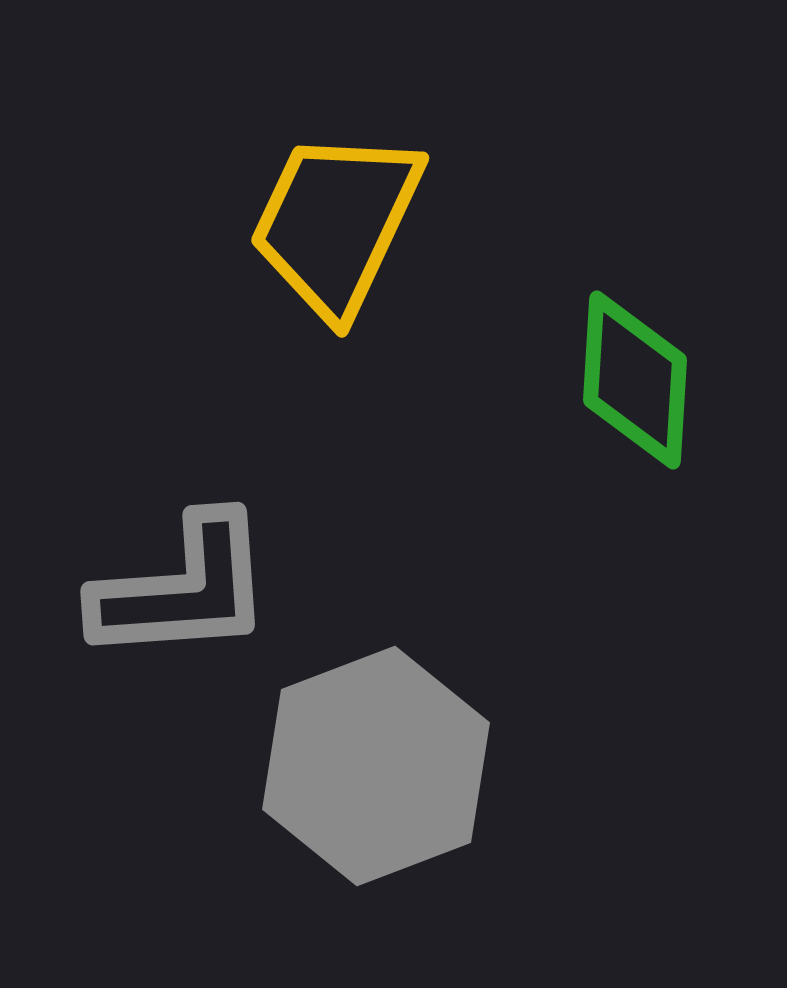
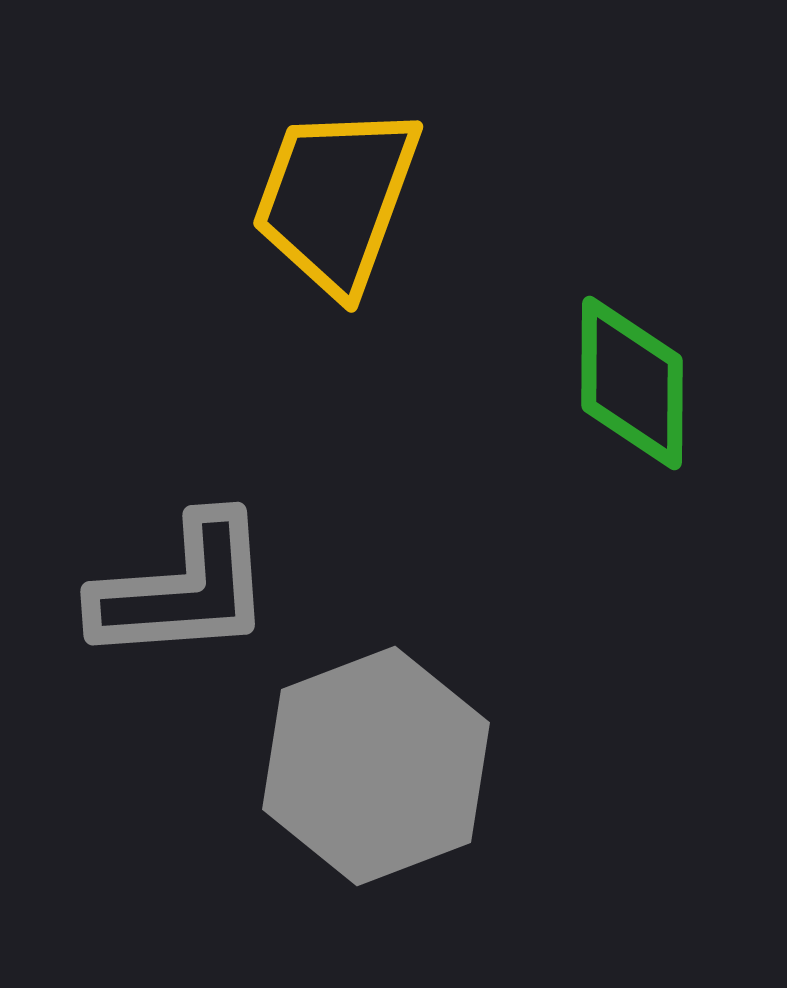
yellow trapezoid: moved 24 px up; rotated 5 degrees counterclockwise
green diamond: moved 3 px left, 3 px down; rotated 3 degrees counterclockwise
